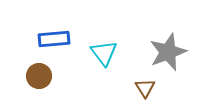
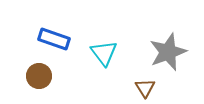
blue rectangle: rotated 24 degrees clockwise
